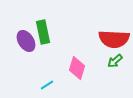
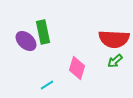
purple ellipse: rotated 15 degrees counterclockwise
